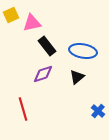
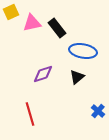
yellow square: moved 3 px up
black rectangle: moved 10 px right, 18 px up
red line: moved 7 px right, 5 px down
